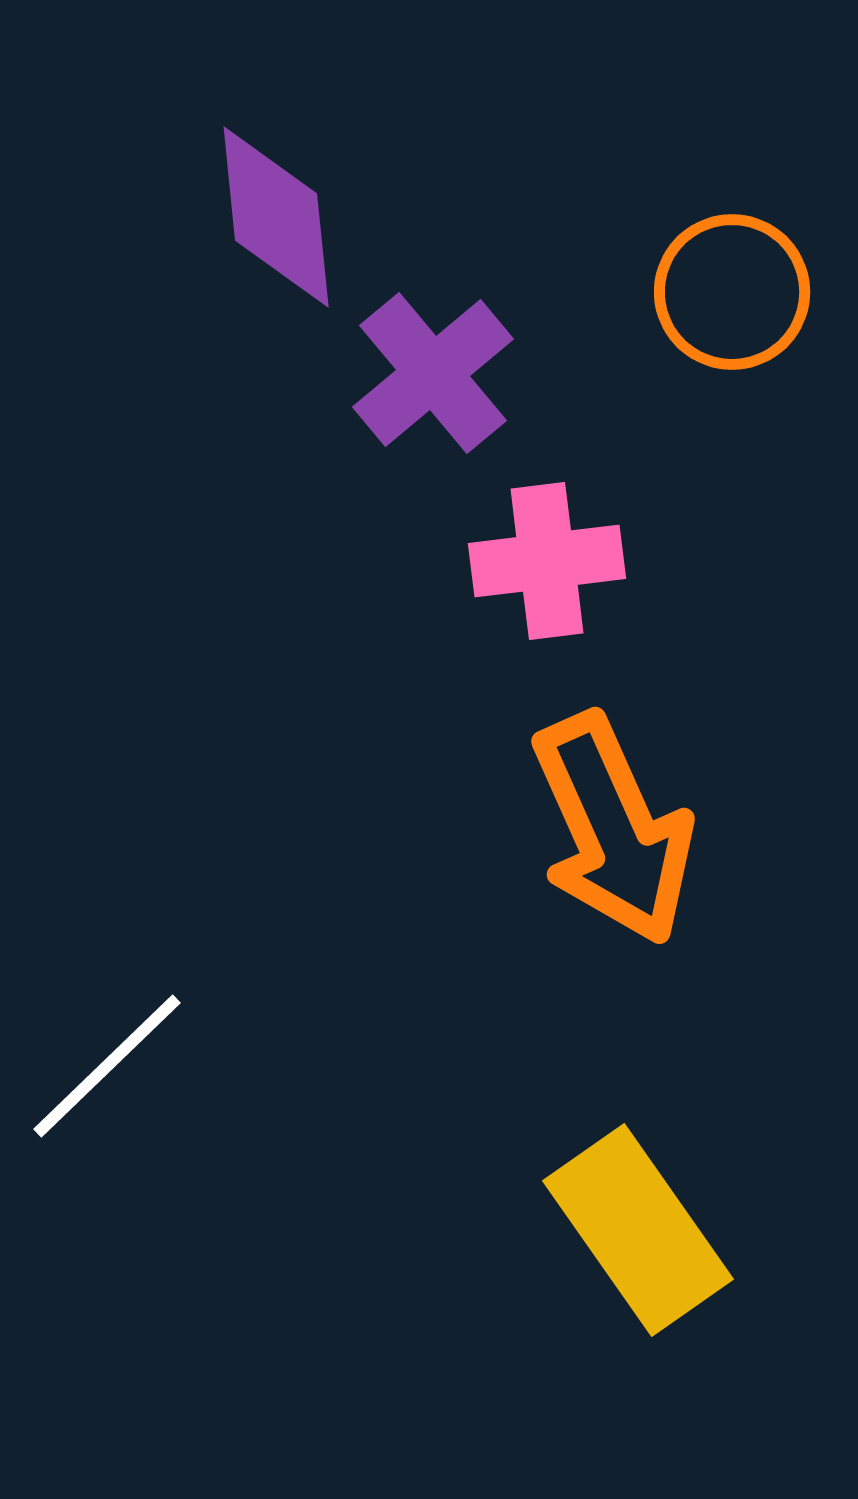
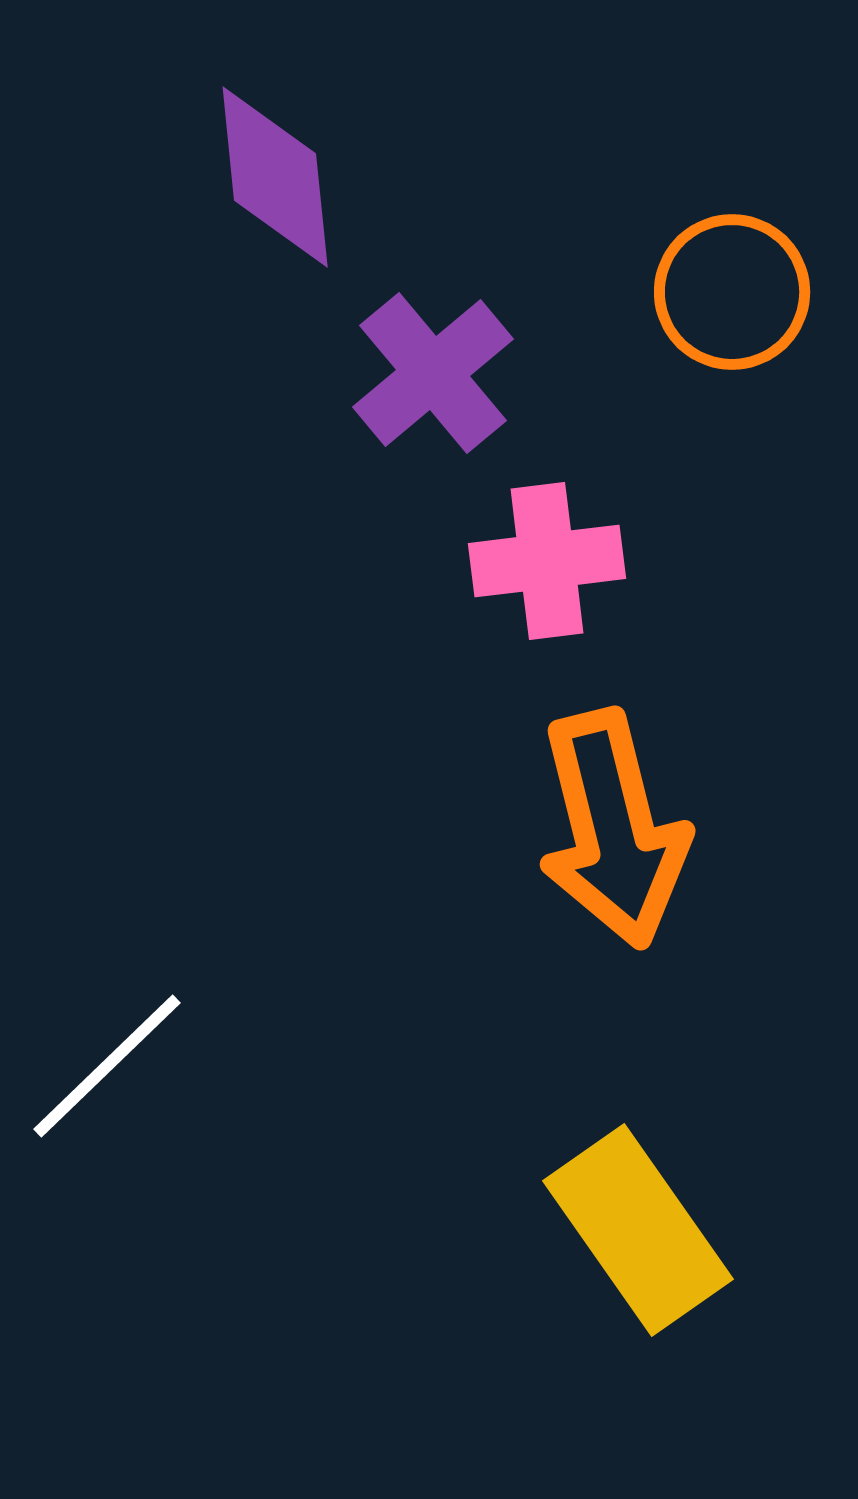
purple diamond: moved 1 px left, 40 px up
orange arrow: rotated 10 degrees clockwise
